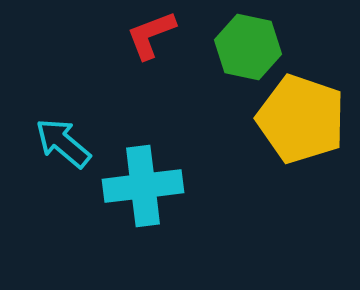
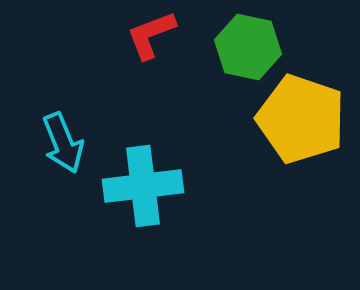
cyan arrow: rotated 152 degrees counterclockwise
